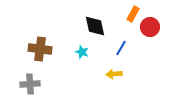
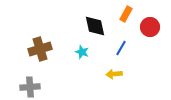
orange rectangle: moved 7 px left
brown cross: rotated 25 degrees counterclockwise
gray cross: moved 3 px down
